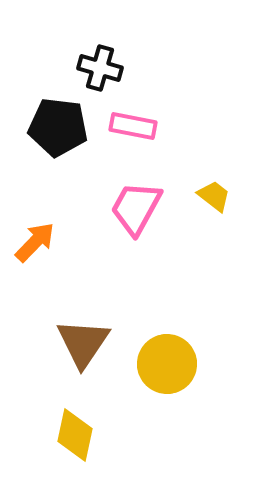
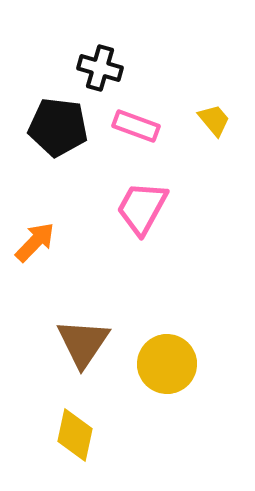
pink rectangle: moved 3 px right; rotated 9 degrees clockwise
yellow trapezoid: moved 76 px up; rotated 12 degrees clockwise
pink trapezoid: moved 6 px right
